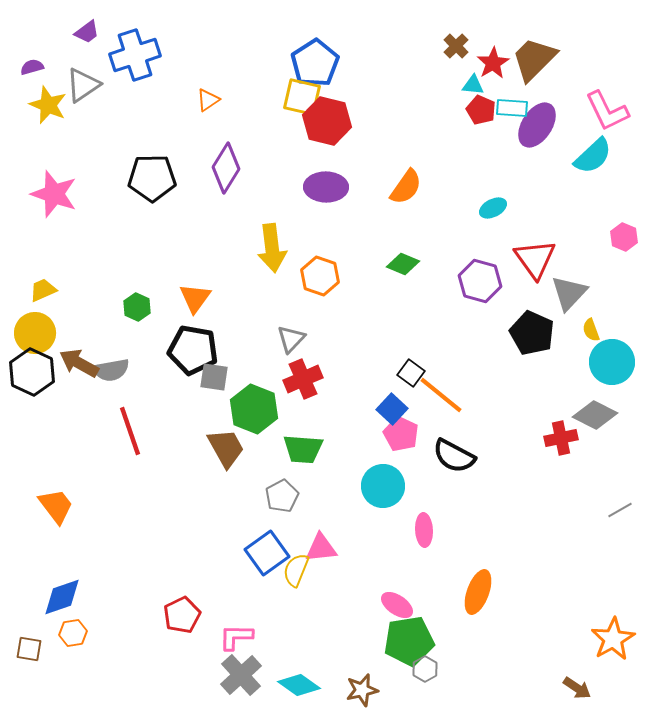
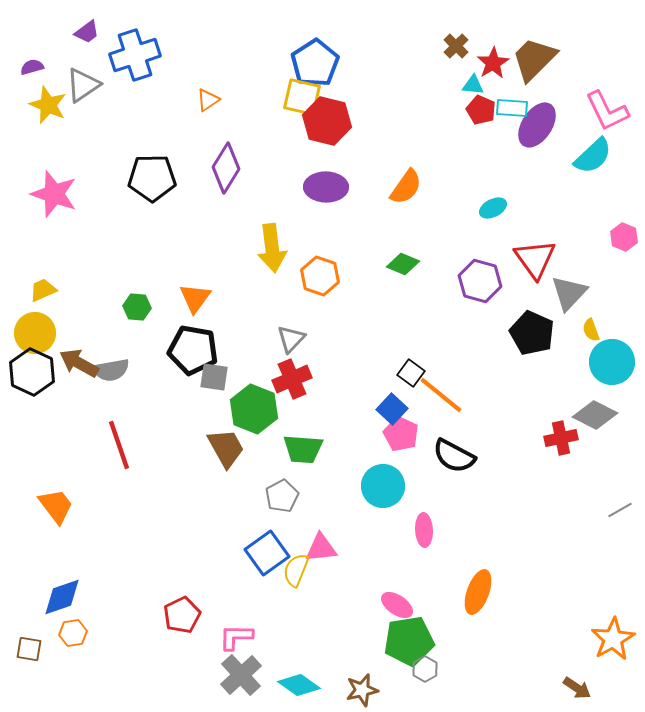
green hexagon at (137, 307): rotated 20 degrees counterclockwise
red cross at (303, 379): moved 11 px left
red line at (130, 431): moved 11 px left, 14 px down
